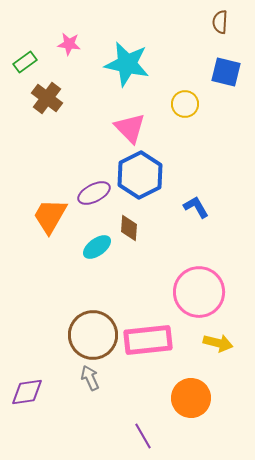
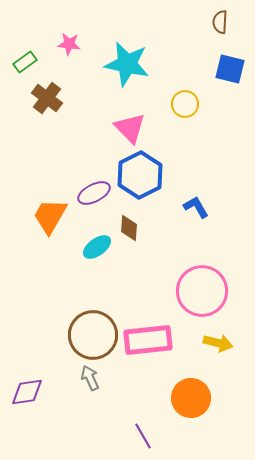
blue square: moved 4 px right, 3 px up
pink circle: moved 3 px right, 1 px up
